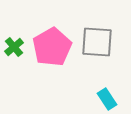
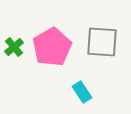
gray square: moved 5 px right
cyan rectangle: moved 25 px left, 7 px up
